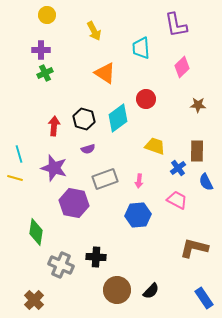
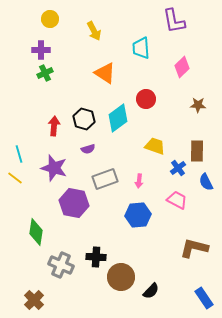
yellow circle: moved 3 px right, 4 px down
purple L-shape: moved 2 px left, 4 px up
yellow line: rotated 21 degrees clockwise
brown circle: moved 4 px right, 13 px up
